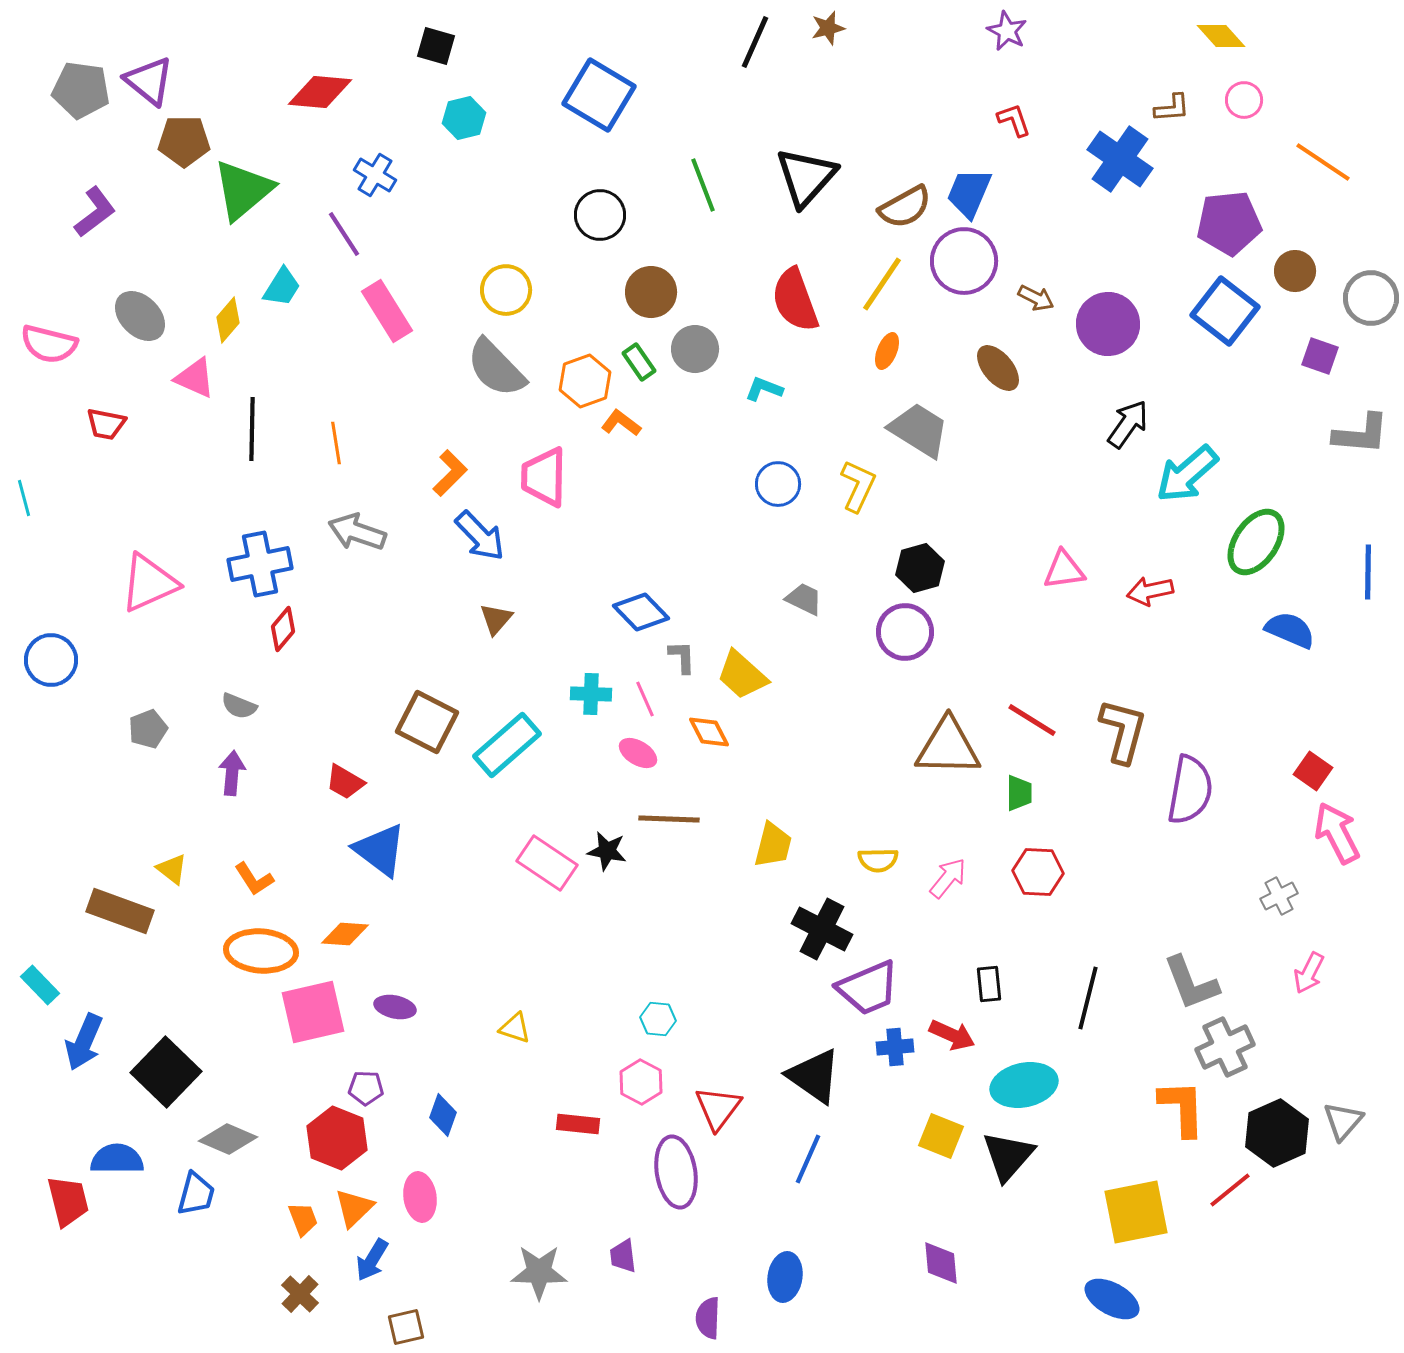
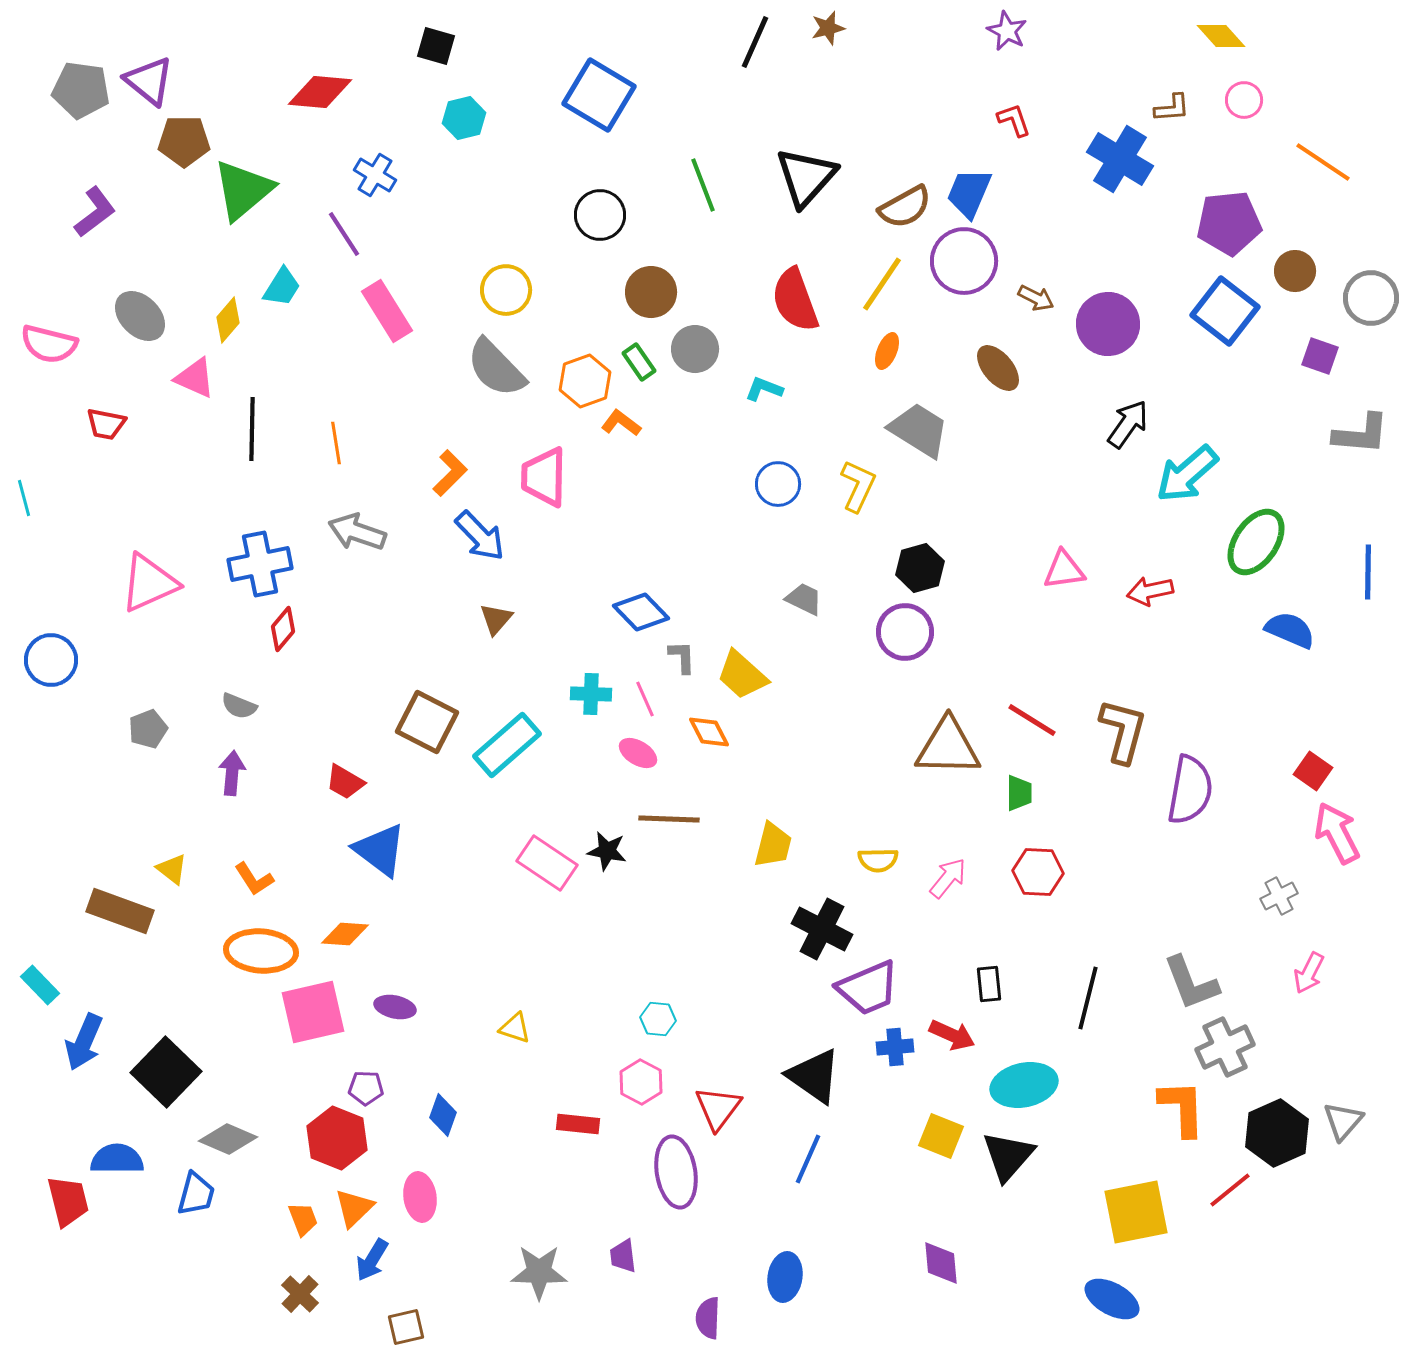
blue cross at (1120, 159): rotated 4 degrees counterclockwise
